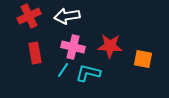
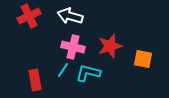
white arrow: moved 3 px right; rotated 25 degrees clockwise
red star: rotated 20 degrees counterclockwise
red rectangle: moved 27 px down
